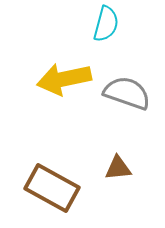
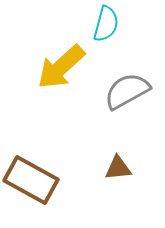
yellow arrow: moved 3 px left, 12 px up; rotated 30 degrees counterclockwise
gray semicircle: moved 2 px up; rotated 48 degrees counterclockwise
brown rectangle: moved 21 px left, 8 px up
